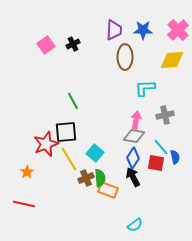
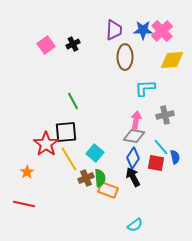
pink cross: moved 16 px left, 1 px down
red star: rotated 15 degrees counterclockwise
